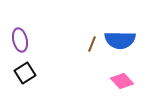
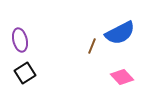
blue semicircle: moved 7 px up; rotated 28 degrees counterclockwise
brown line: moved 2 px down
pink diamond: moved 4 px up
